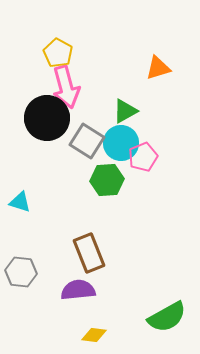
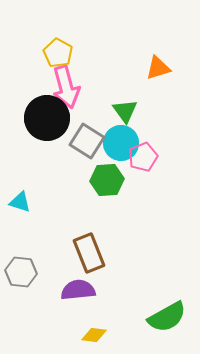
green triangle: rotated 36 degrees counterclockwise
